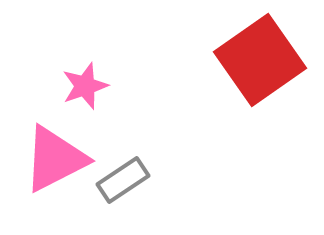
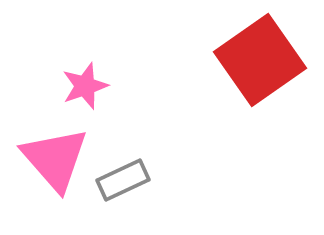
pink triangle: rotated 44 degrees counterclockwise
gray rectangle: rotated 9 degrees clockwise
